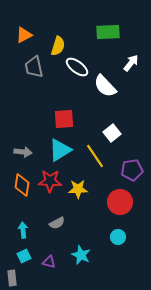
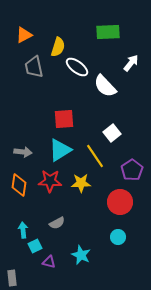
yellow semicircle: moved 1 px down
purple pentagon: rotated 25 degrees counterclockwise
orange diamond: moved 3 px left
yellow star: moved 3 px right, 6 px up
cyan square: moved 11 px right, 10 px up
